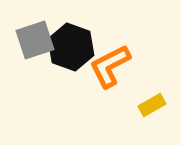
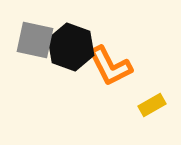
gray square: rotated 30 degrees clockwise
orange L-shape: rotated 90 degrees counterclockwise
